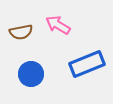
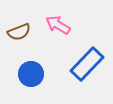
brown semicircle: moved 2 px left; rotated 10 degrees counterclockwise
blue rectangle: rotated 24 degrees counterclockwise
